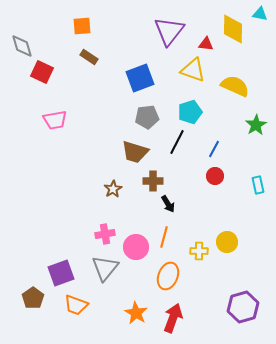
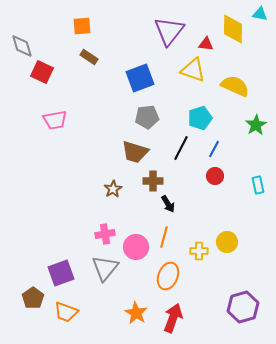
cyan pentagon: moved 10 px right, 6 px down
black line: moved 4 px right, 6 px down
orange trapezoid: moved 10 px left, 7 px down
